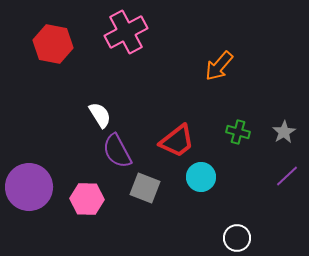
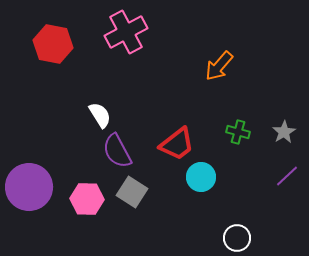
red trapezoid: moved 3 px down
gray square: moved 13 px left, 4 px down; rotated 12 degrees clockwise
